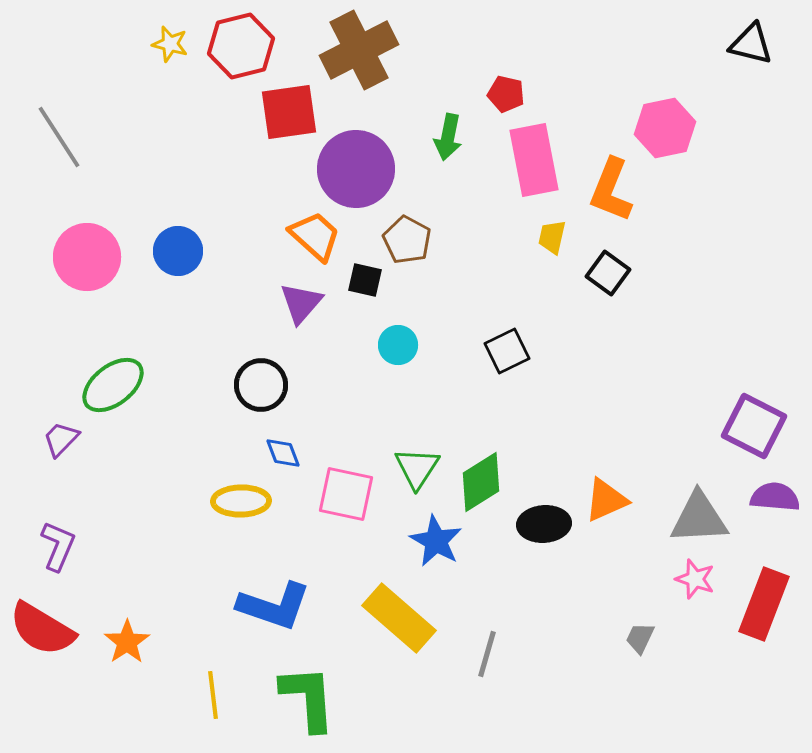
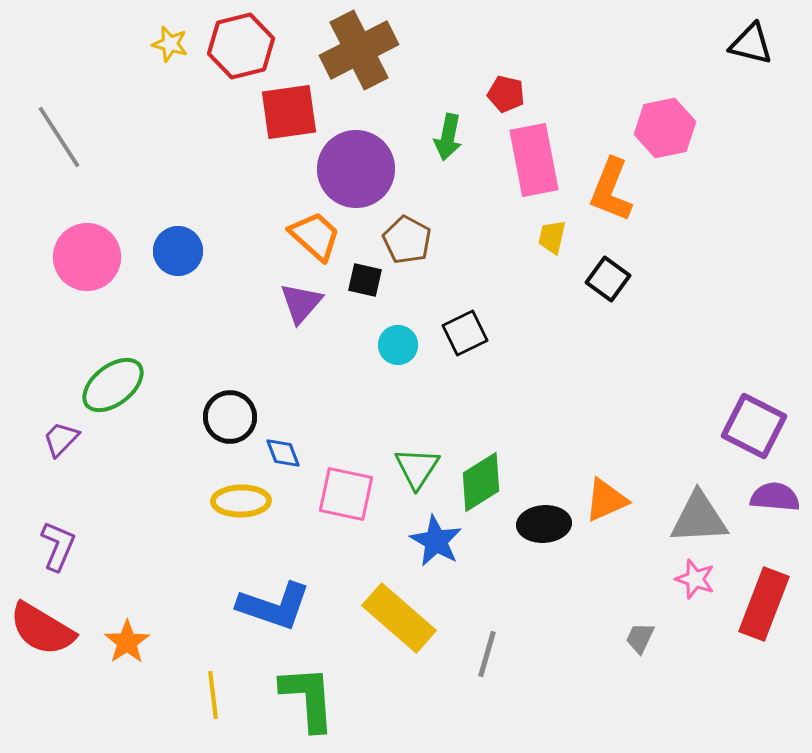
black square at (608, 273): moved 6 px down
black square at (507, 351): moved 42 px left, 18 px up
black circle at (261, 385): moved 31 px left, 32 px down
